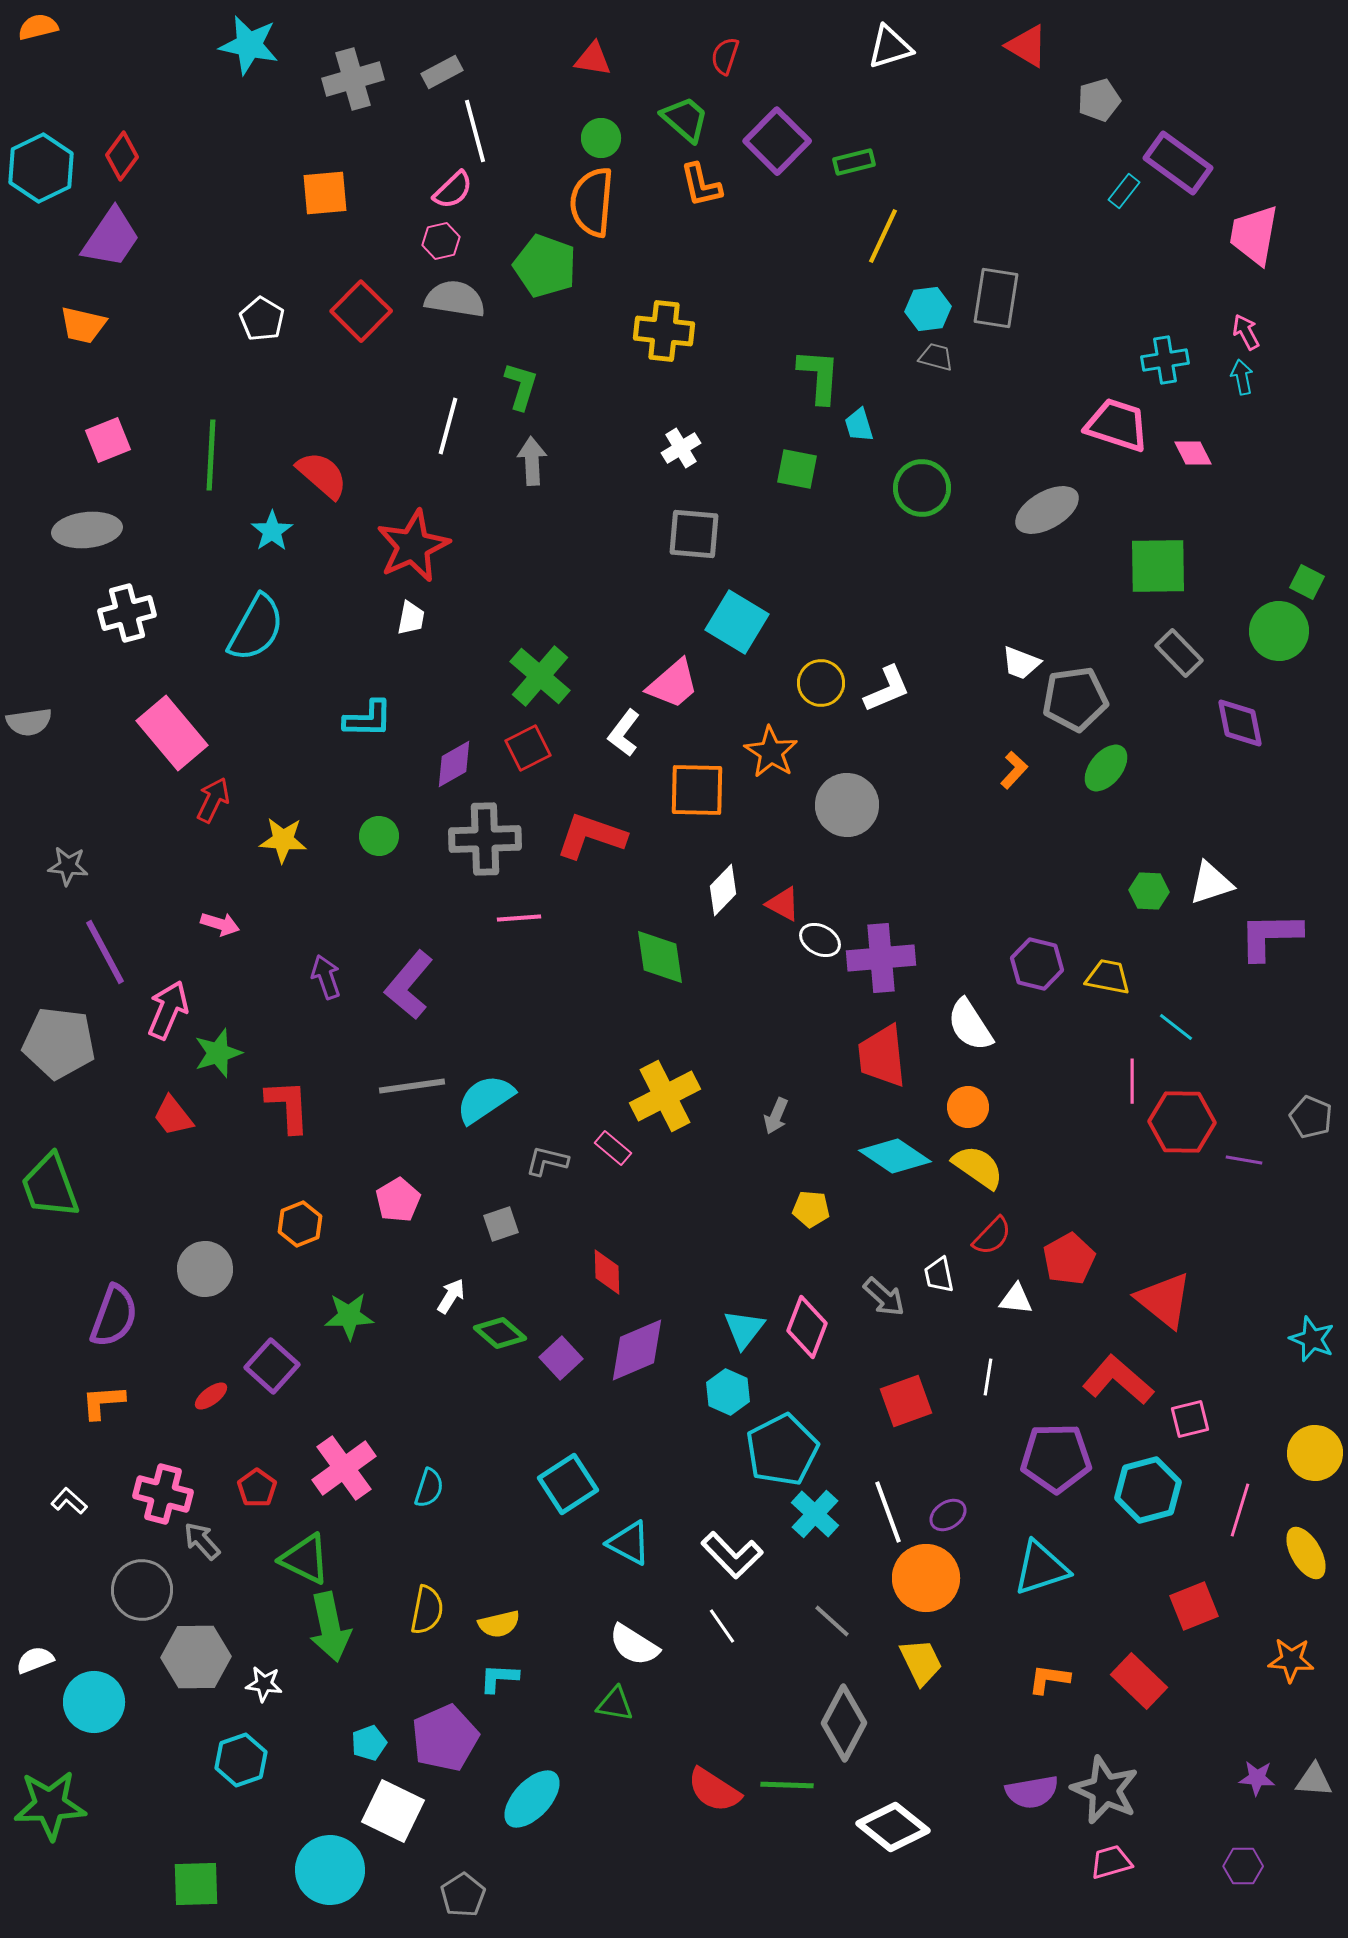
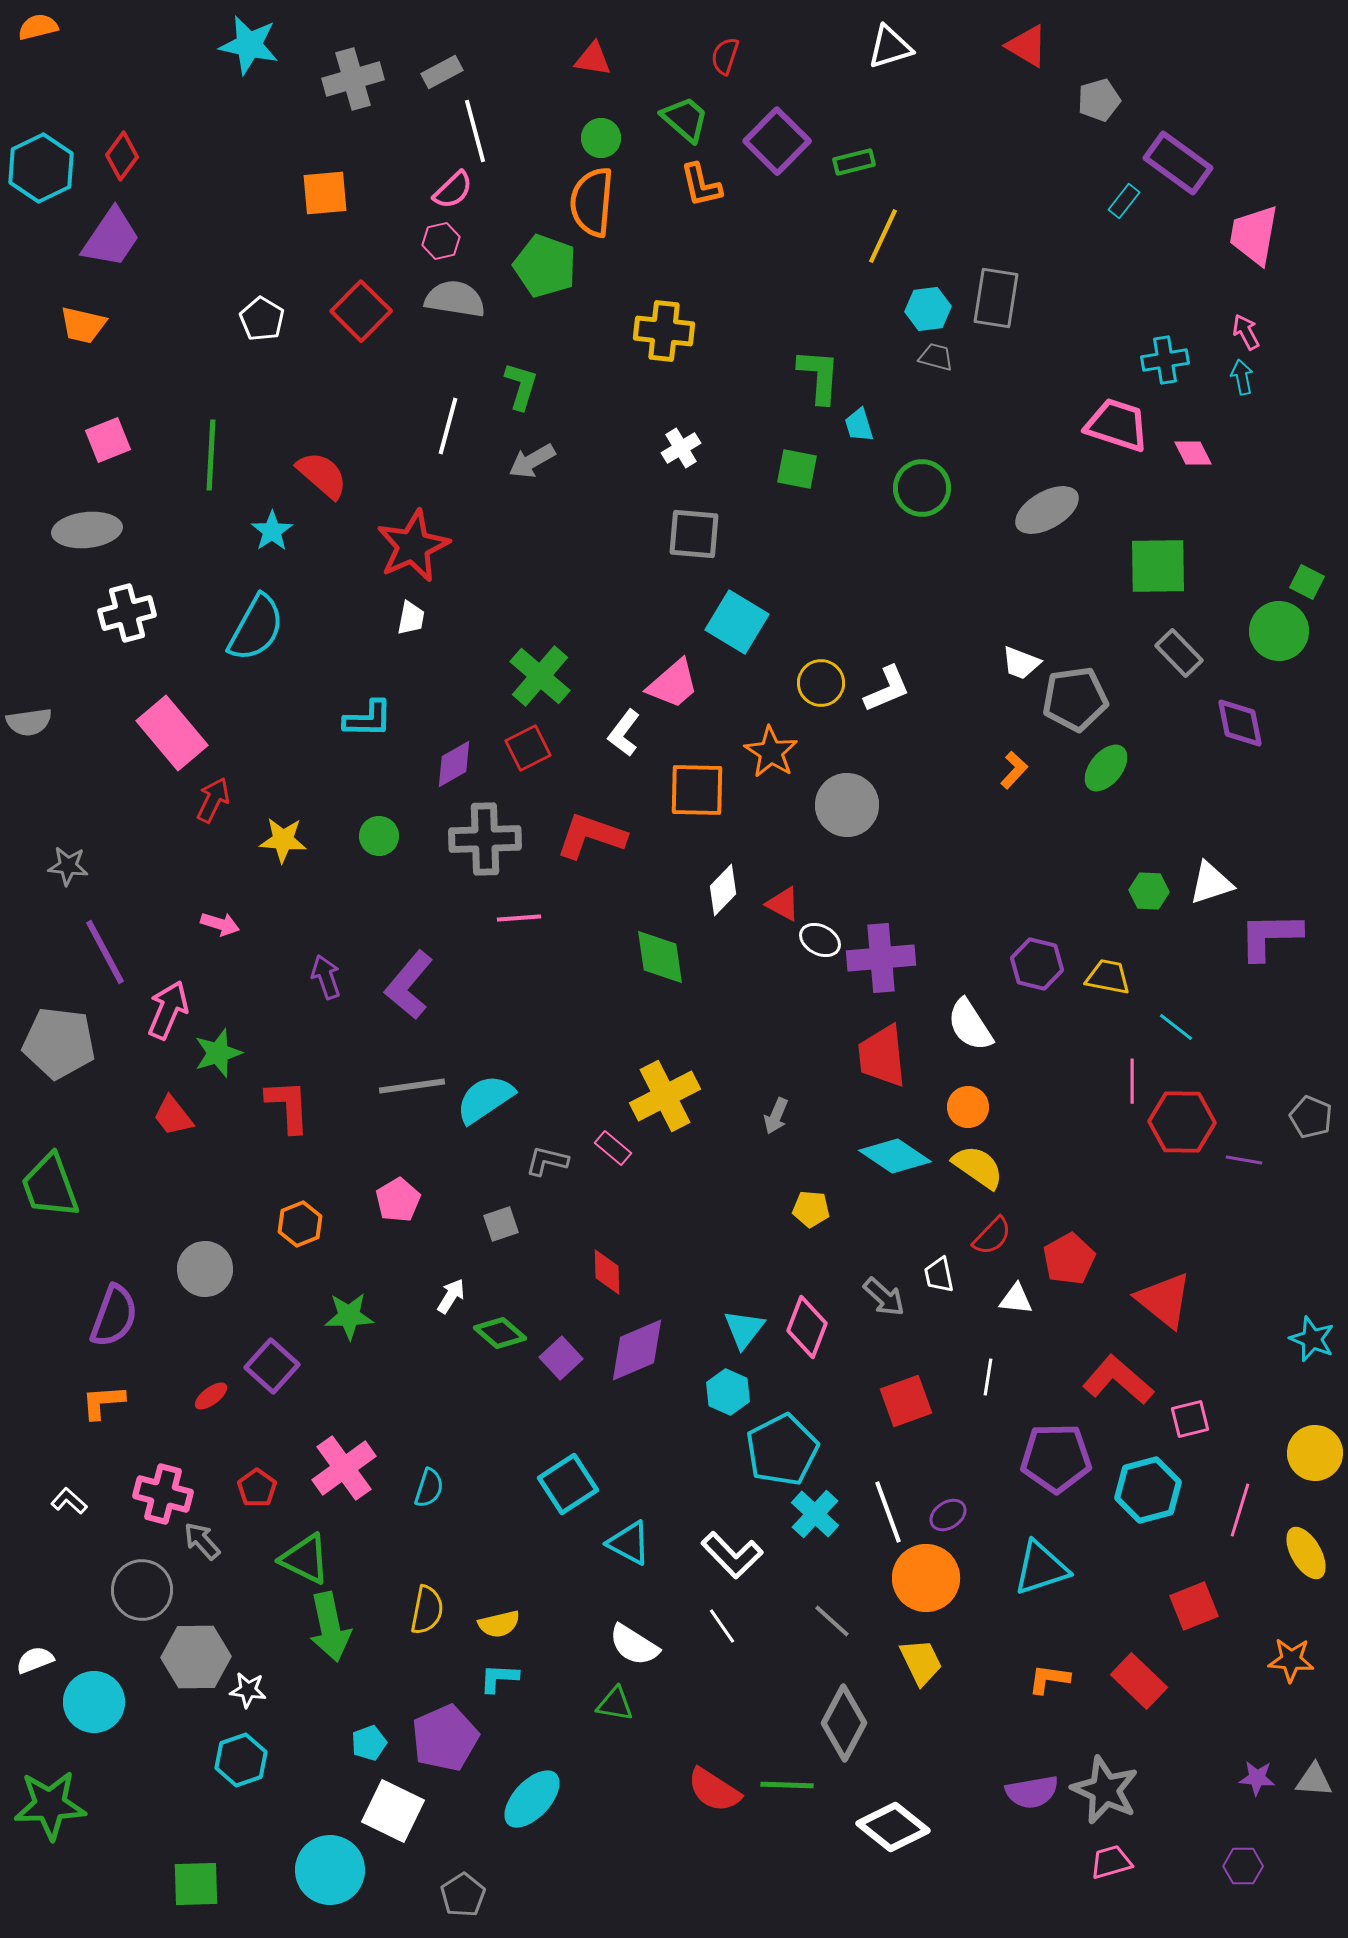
cyan rectangle at (1124, 191): moved 10 px down
gray arrow at (532, 461): rotated 117 degrees counterclockwise
white star at (264, 1684): moved 16 px left, 6 px down
